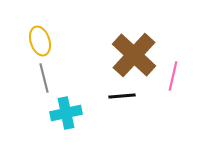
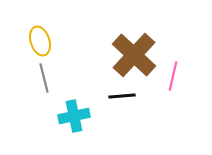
cyan cross: moved 8 px right, 3 px down
